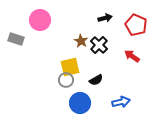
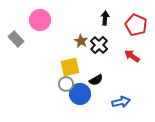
black arrow: rotated 72 degrees counterclockwise
gray rectangle: rotated 28 degrees clockwise
gray circle: moved 4 px down
blue circle: moved 9 px up
